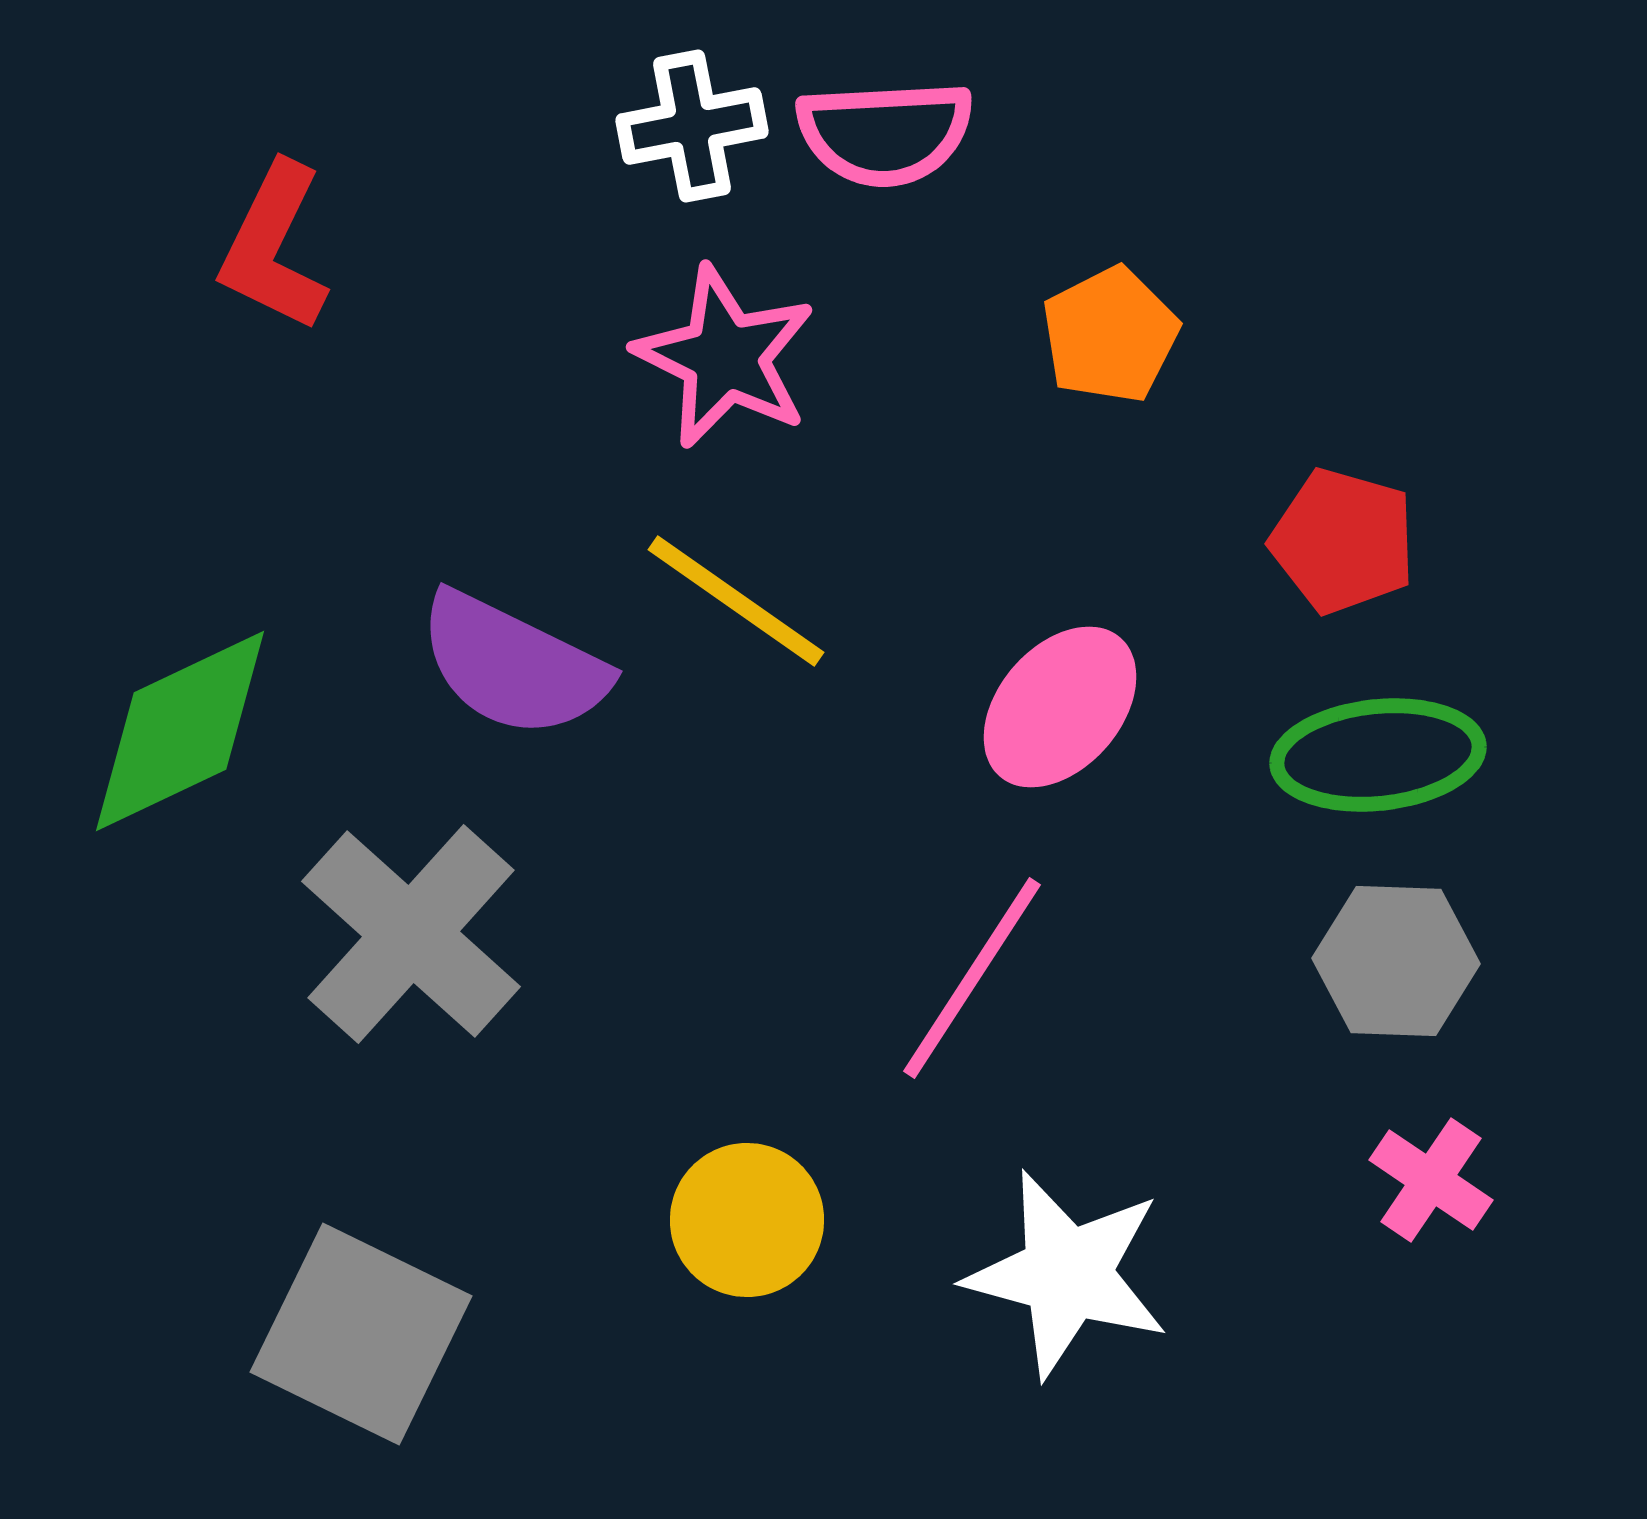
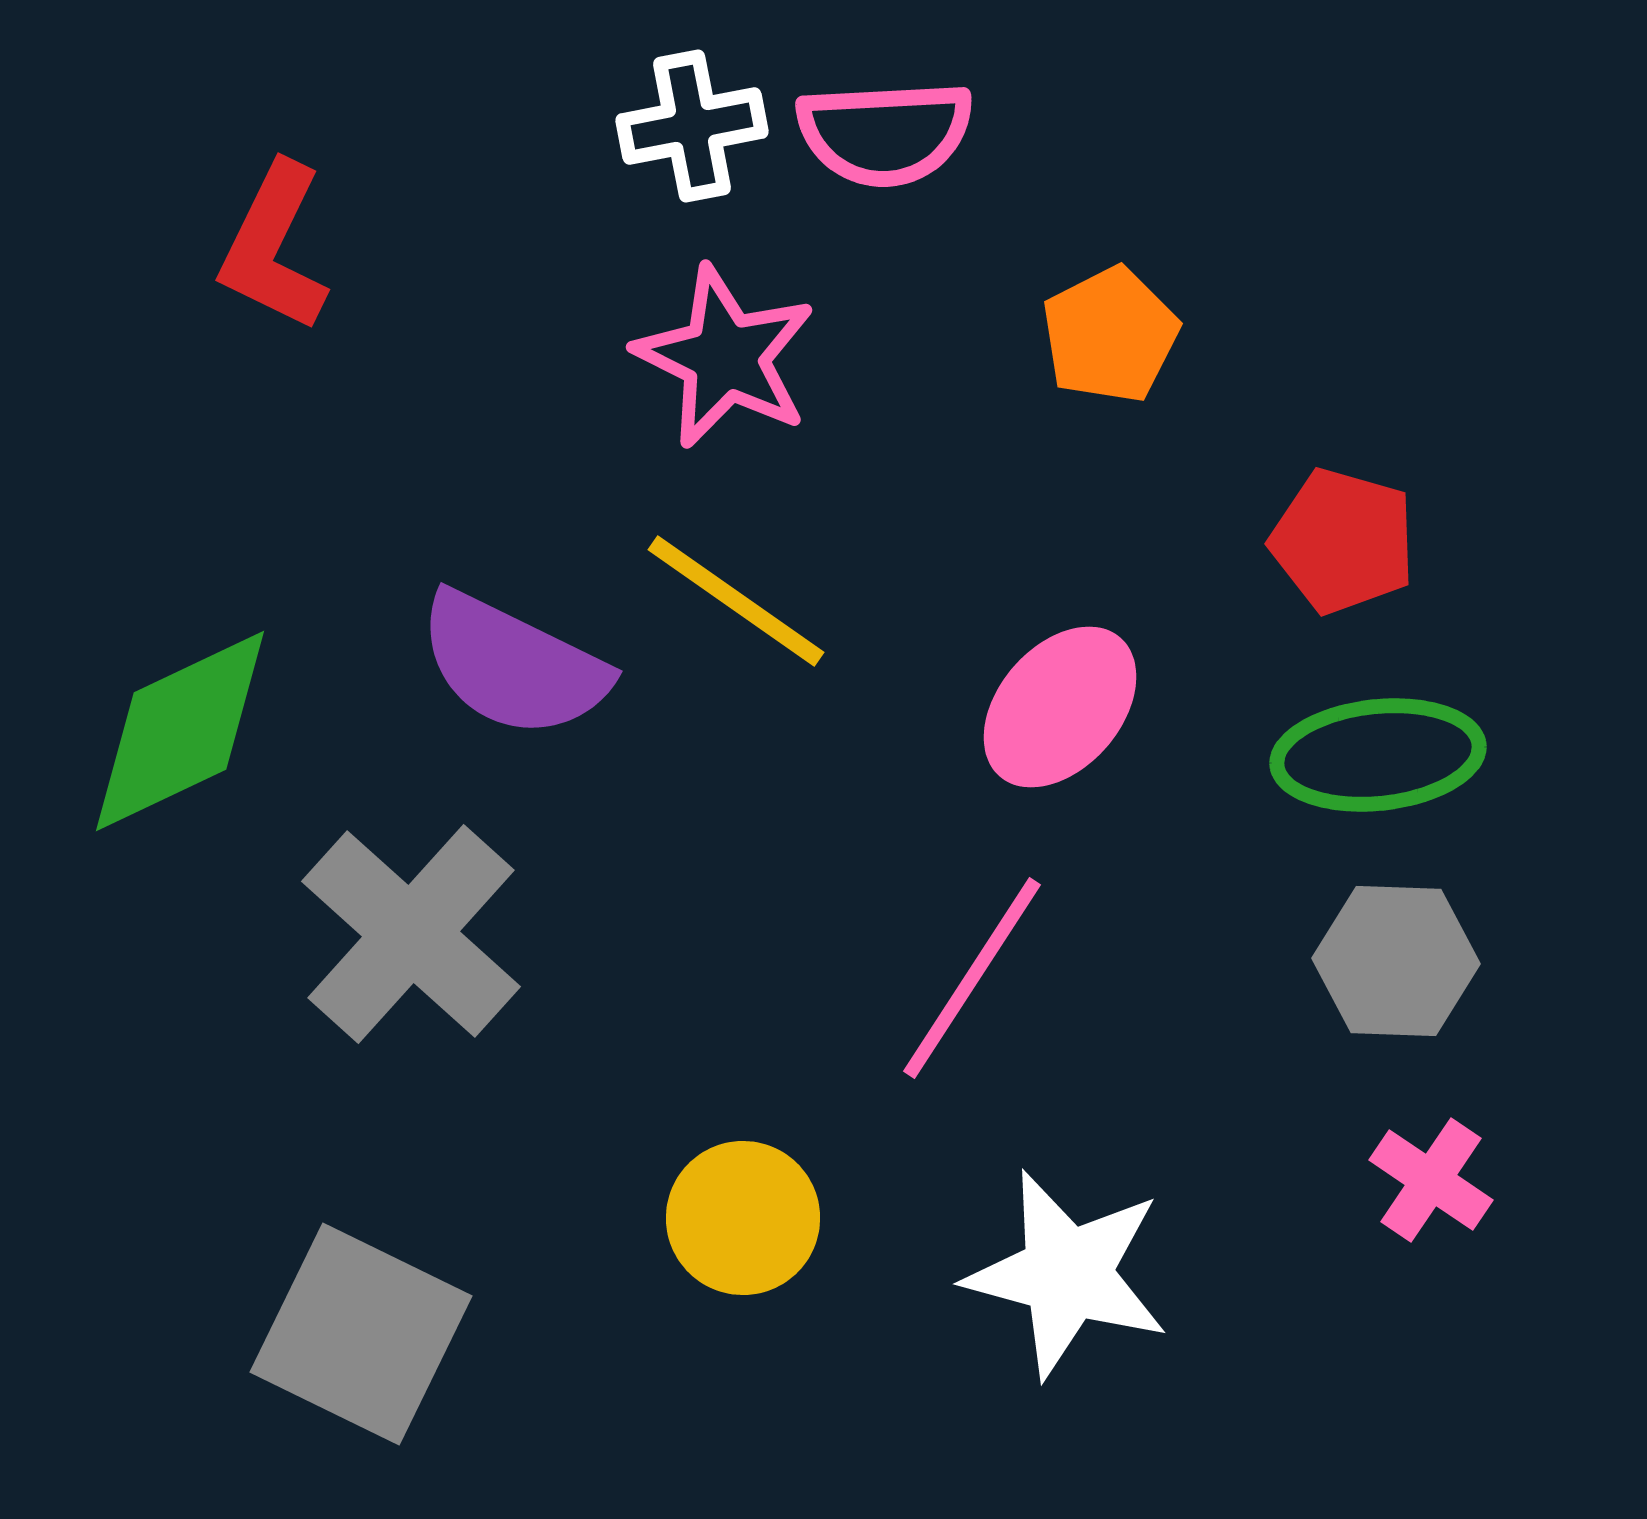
yellow circle: moved 4 px left, 2 px up
